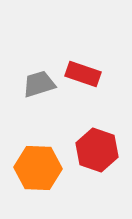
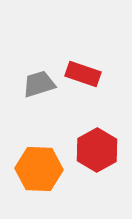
red hexagon: rotated 12 degrees clockwise
orange hexagon: moved 1 px right, 1 px down
